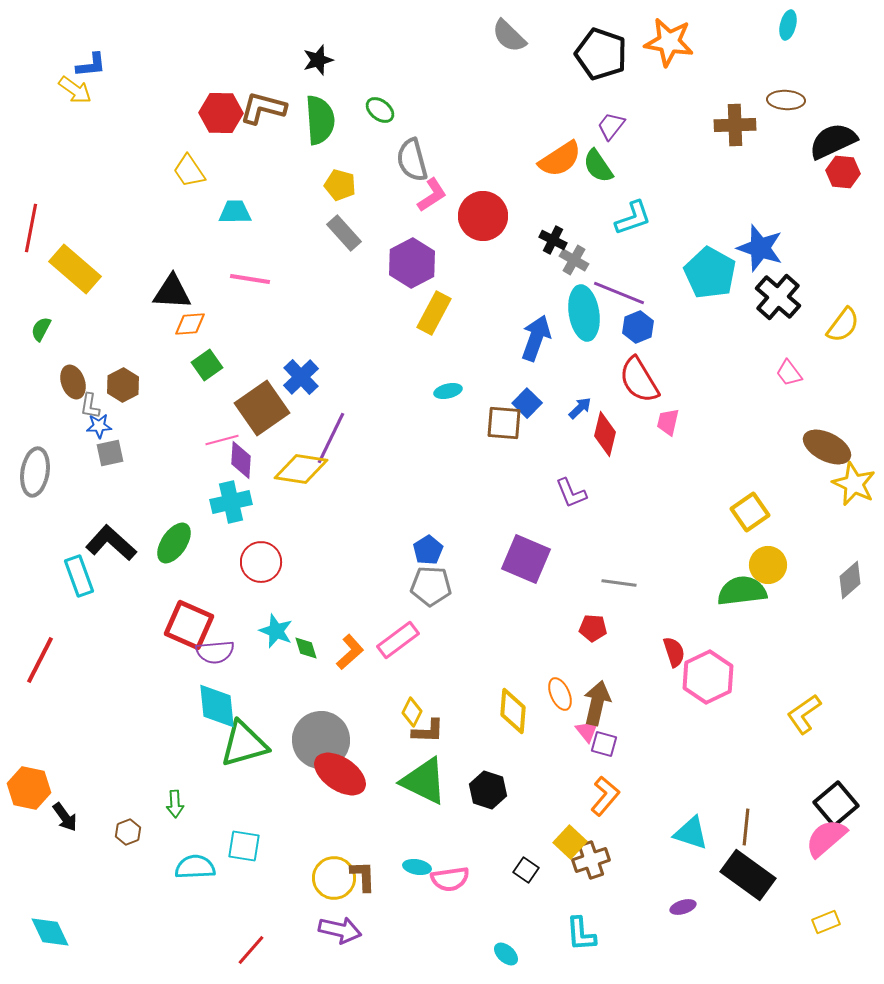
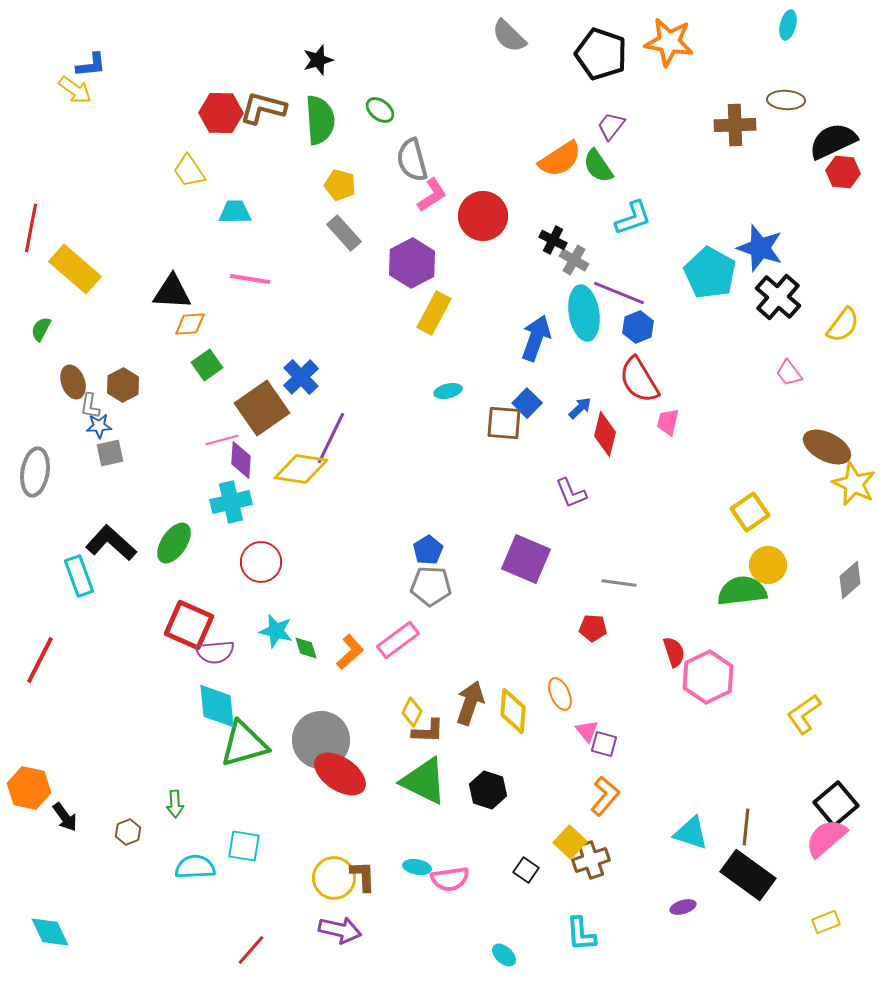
cyan star at (276, 631): rotated 8 degrees counterclockwise
brown arrow at (597, 703): moved 127 px left; rotated 6 degrees clockwise
cyan ellipse at (506, 954): moved 2 px left, 1 px down
